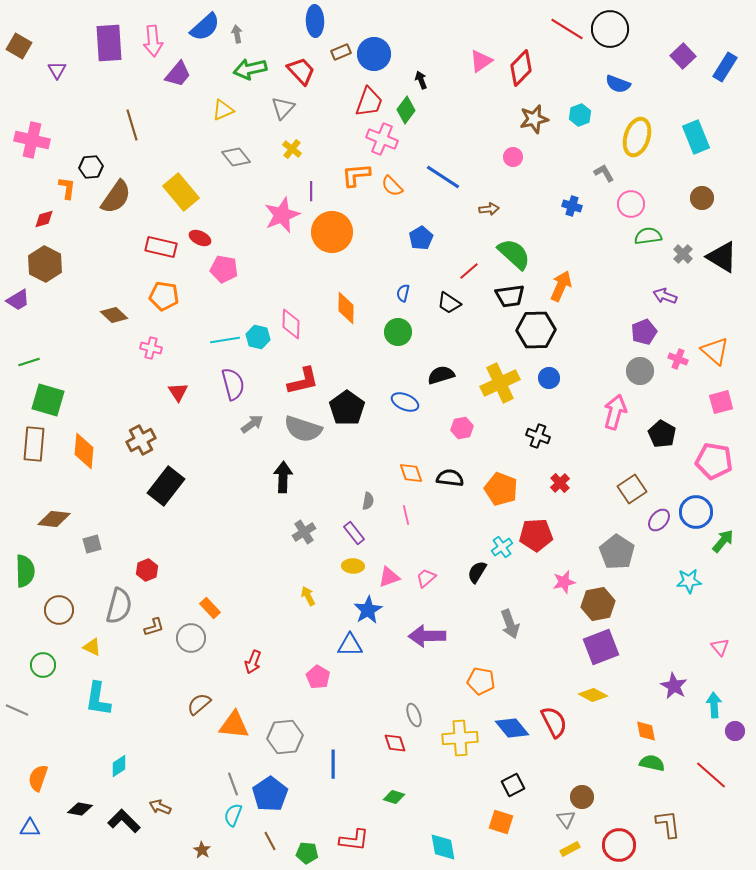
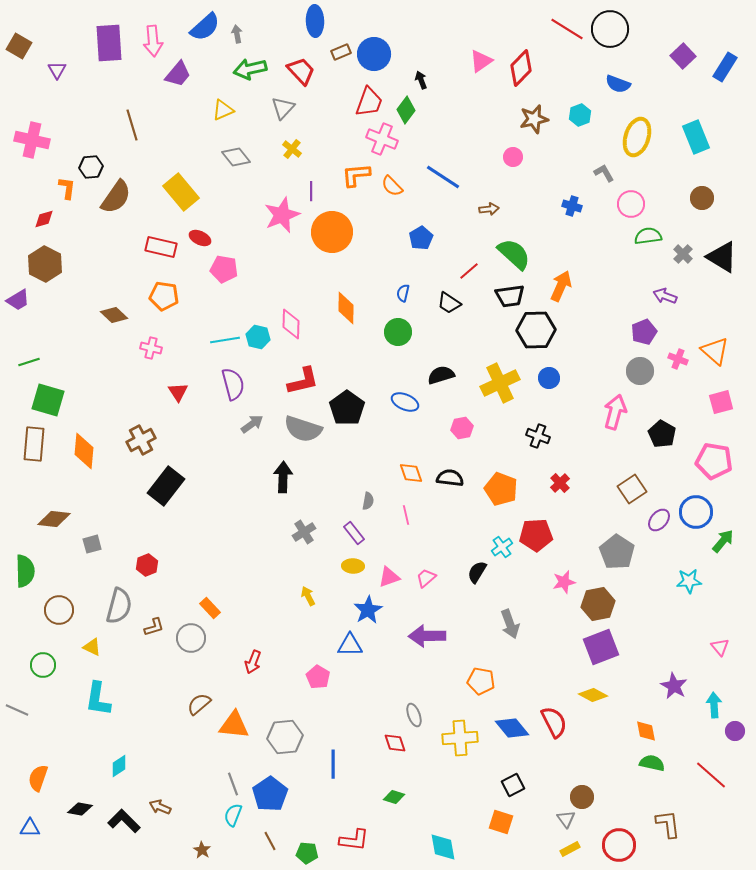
red hexagon at (147, 570): moved 5 px up
